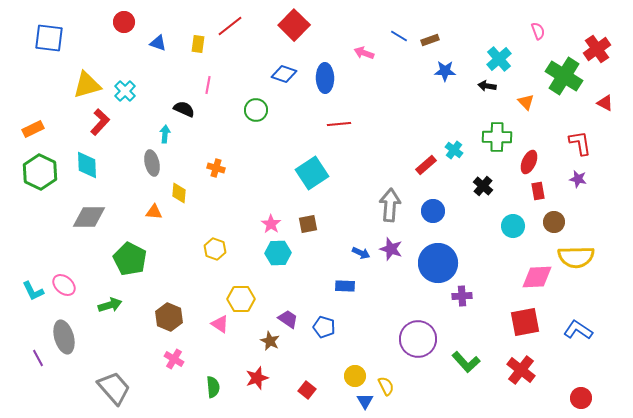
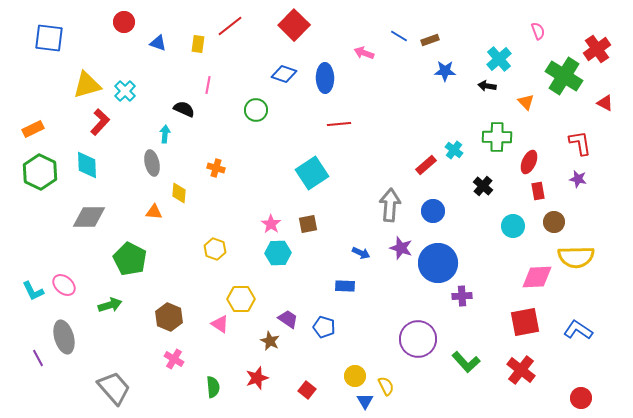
purple star at (391, 249): moved 10 px right, 1 px up
